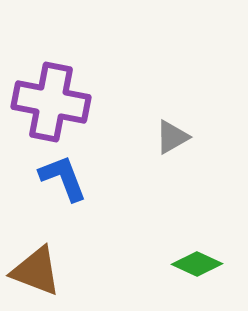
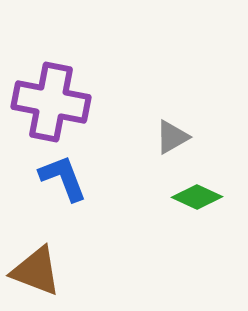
green diamond: moved 67 px up
